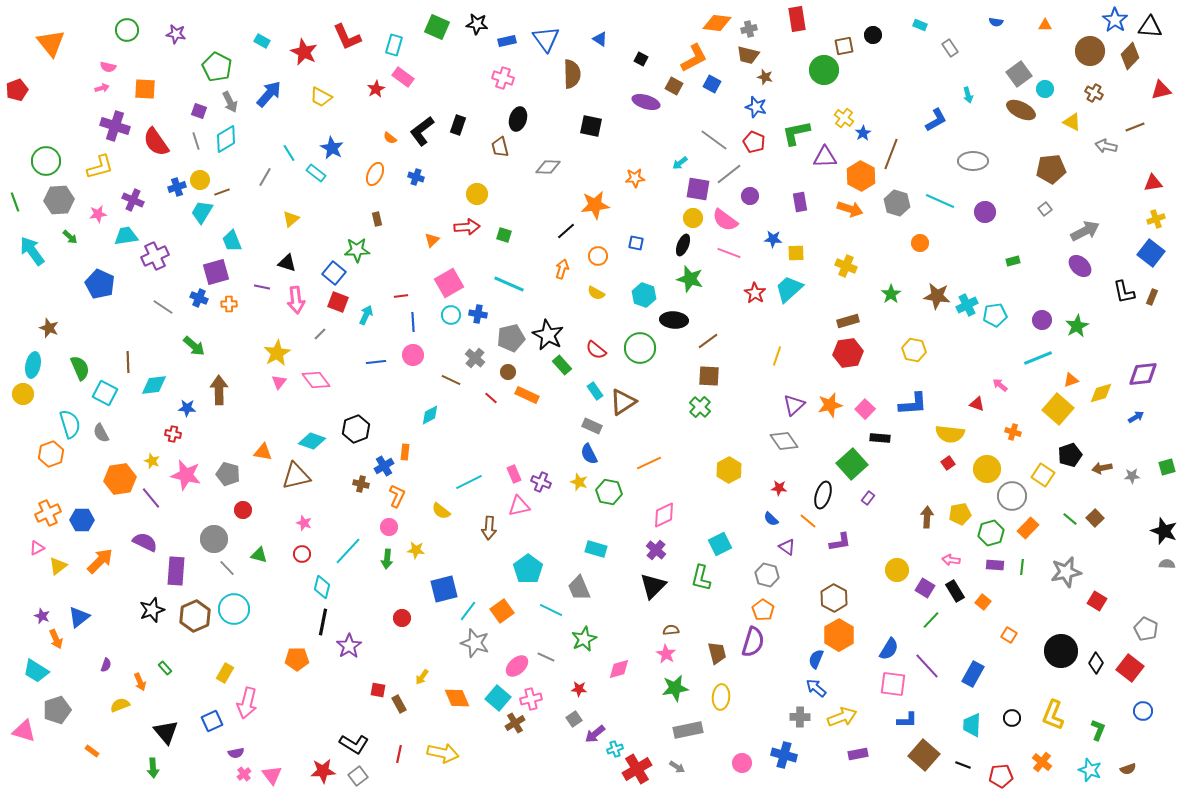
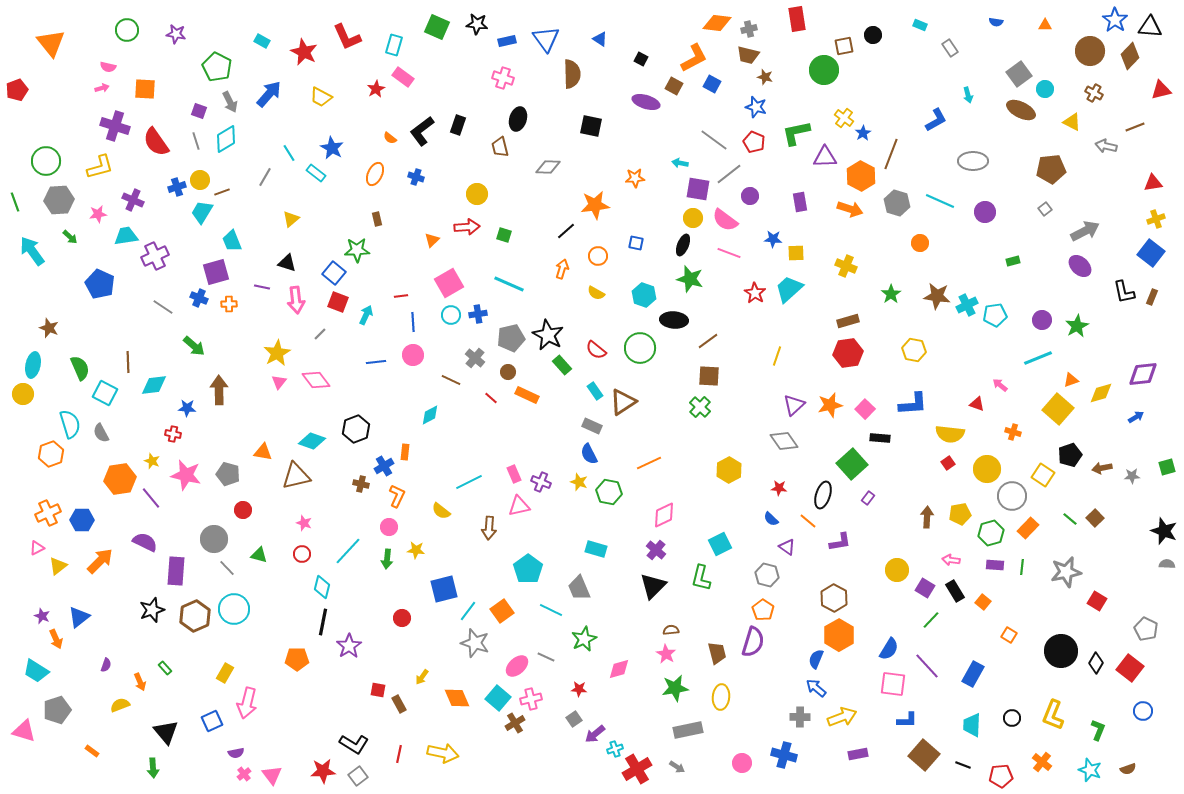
cyan arrow at (680, 163): rotated 49 degrees clockwise
blue cross at (478, 314): rotated 18 degrees counterclockwise
